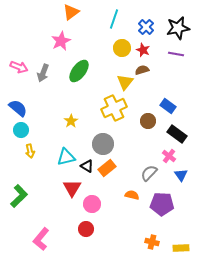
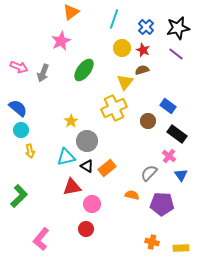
purple line: rotated 28 degrees clockwise
green ellipse: moved 5 px right, 1 px up
gray circle: moved 16 px left, 3 px up
red triangle: moved 1 px up; rotated 48 degrees clockwise
